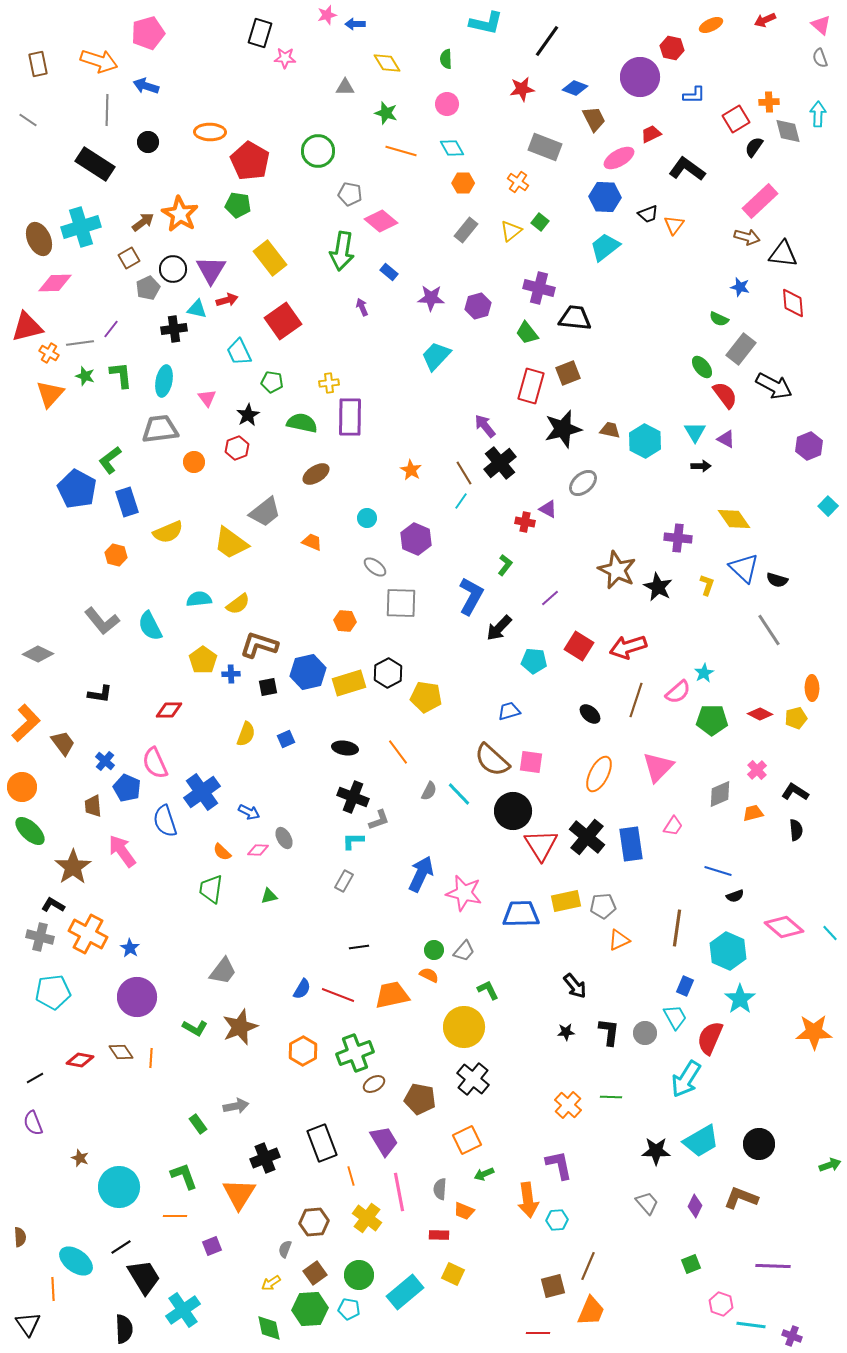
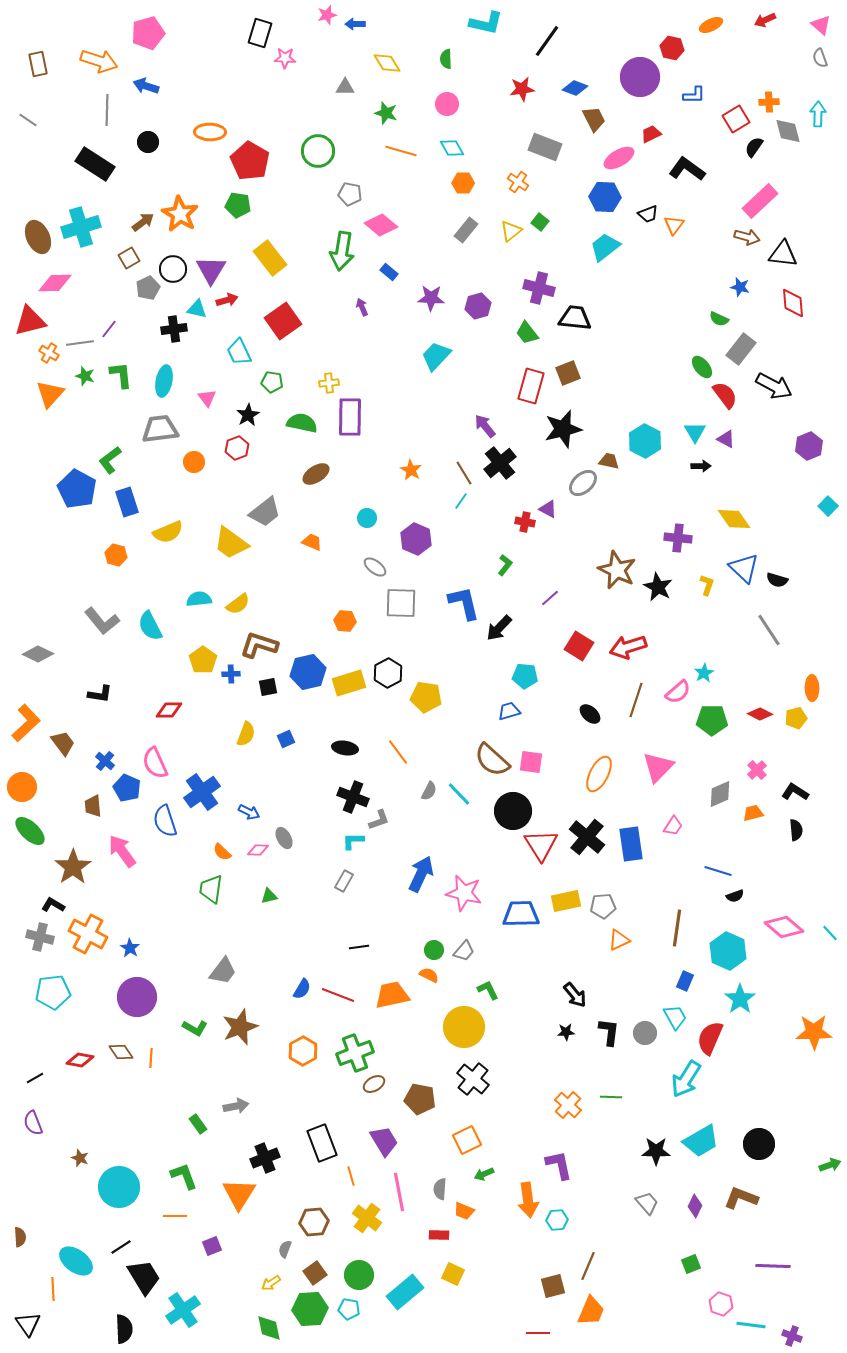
pink diamond at (381, 221): moved 4 px down
brown ellipse at (39, 239): moved 1 px left, 2 px up
red triangle at (27, 327): moved 3 px right, 6 px up
purple line at (111, 329): moved 2 px left
brown trapezoid at (610, 430): moved 1 px left, 31 px down
blue L-shape at (471, 596): moved 7 px left, 7 px down; rotated 42 degrees counterclockwise
cyan pentagon at (534, 661): moved 9 px left, 15 px down
black arrow at (575, 986): moved 9 px down
blue rectangle at (685, 986): moved 5 px up
